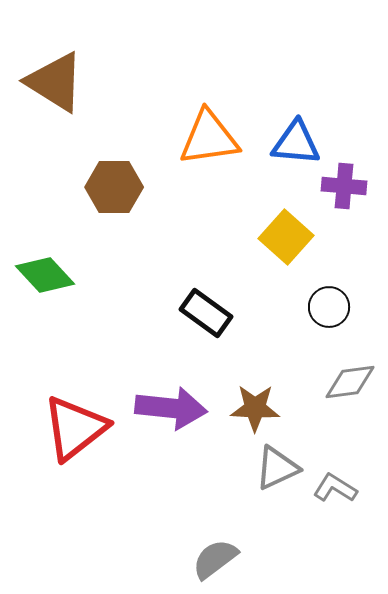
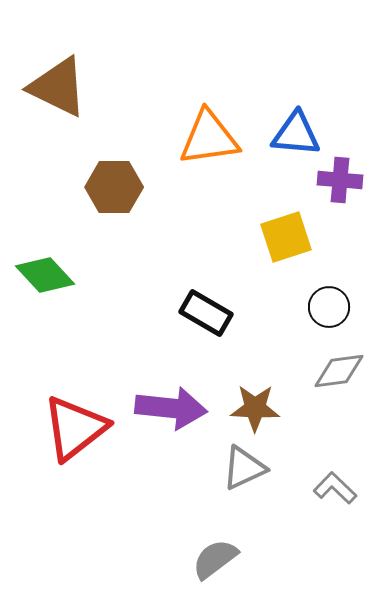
brown triangle: moved 3 px right, 5 px down; rotated 6 degrees counterclockwise
blue triangle: moved 9 px up
purple cross: moved 4 px left, 6 px up
yellow square: rotated 30 degrees clockwise
black rectangle: rotated 6 degrees counterclockwise
gray diamond: moved 11 px left, 11 px up
gray triangle: moved 33 px left
gray L-shape: rotated 12 degrees clockwise
